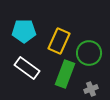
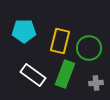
yellow rectangle: moved 1 px right; rotated 10 degrees counterclockwise
green circle: moved 5 px up
white rectangle: moved 6 px right, 7 px down
gray cross: moved 5 px right, 6 px up; rotated 16 degrees clockwise
